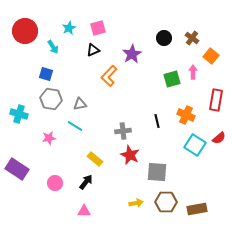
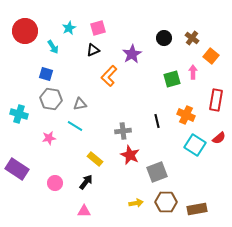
gray square: rotated 25 degrees counterclockwise
